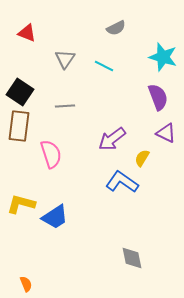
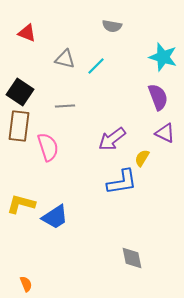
gray semicircle: moved 4 px left, 2 px up; rotated 36 degrees clockwise
gray triangle: rotated 50 degrees counterclockwise
cyan line: moved 8 px left; rotated 72 degrees counterclockwise
purple triangle: moved 1 px left
pink semicircle: moved 3 px left, 7 px up
blue L-shape: rotated 136 degrees clockwise
